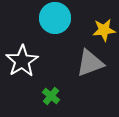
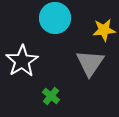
gray triangle: rotated 36 degrees counterclockwise
